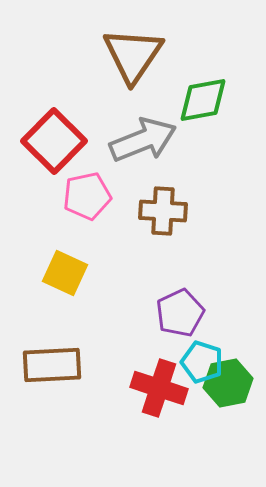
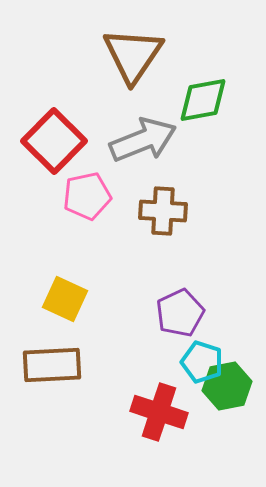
yellow square: moved 26 px down
green hexagon: moved 1 px left, 3 px down
red cross: moved 24 px down
